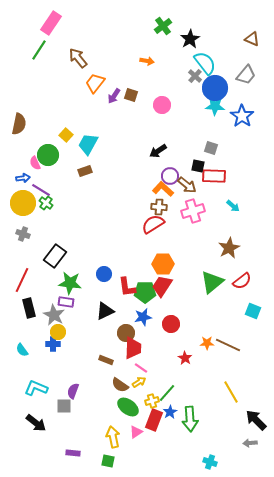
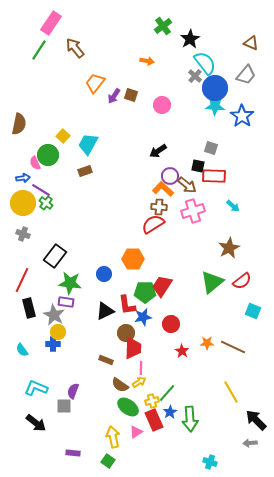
brown triangle at (252, 39): moved 1 px left, 4 px down
brown arrow at (78, 58): moved 3 px left, 10 px up
yellow square at (66, 135): moved 3 px left, 1 px down
orange hexagon at (163, 264): moved 30 px left, 5 px up
red L-shape at (127, 287): moved 18 px down
brown line at (228, 345): moved 5 px right, 2 px down
red star at (185, 358): moved 3 px left, 7 px up
pink line at (141, 368): rotated 56 degrees clockwise
red rectangle at (154, 420): rotated 45 degrees counterclockwise
green square at (108, 461): rotated 24 degrees clockwise
